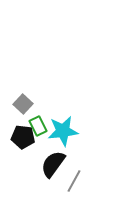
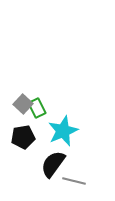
green rectangle: moved 1 px left, 18 px up
cyan star: rotated 16 degrees counterclockwise
black pentagon: rotated 15 degrees counterclockwise
gray line: rotated 75 degrees clockwise
